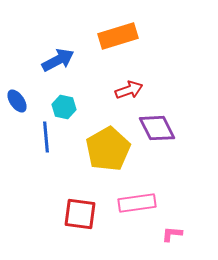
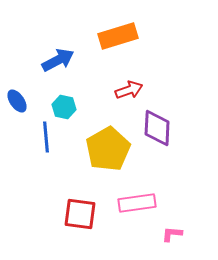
purple diamond: rotated 30 degrees clockwise
